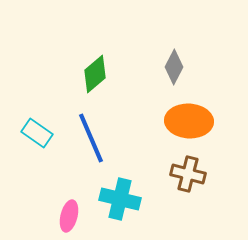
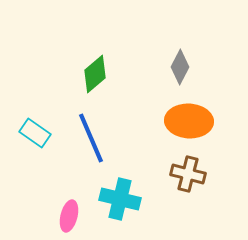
gray diamond: moved 6 px right
cyan rectangle: moved 2 px left
